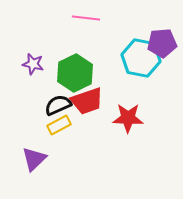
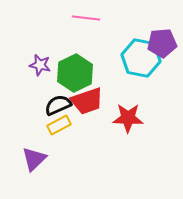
purple star: moved 7 px right, 1 px down
